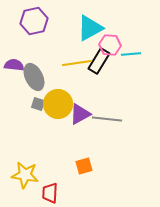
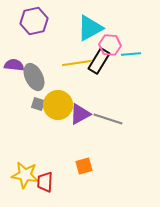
yellow circle: moved 1 px down
gray line: moved 1 px right; rotated 12 degrees clockwise
red trapezoid: moved 5 px left, 11 px up
